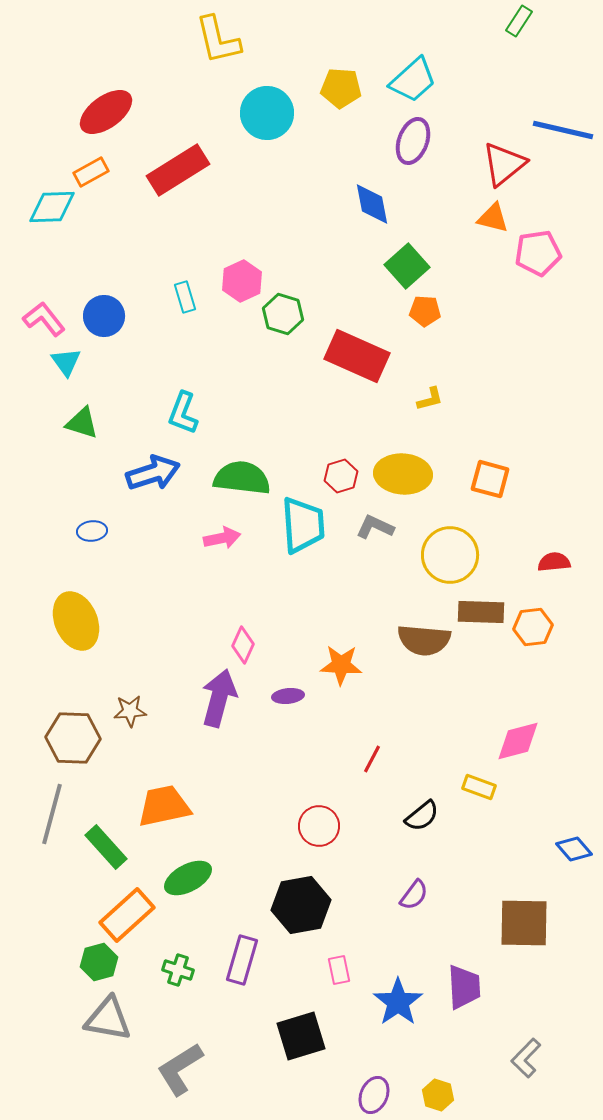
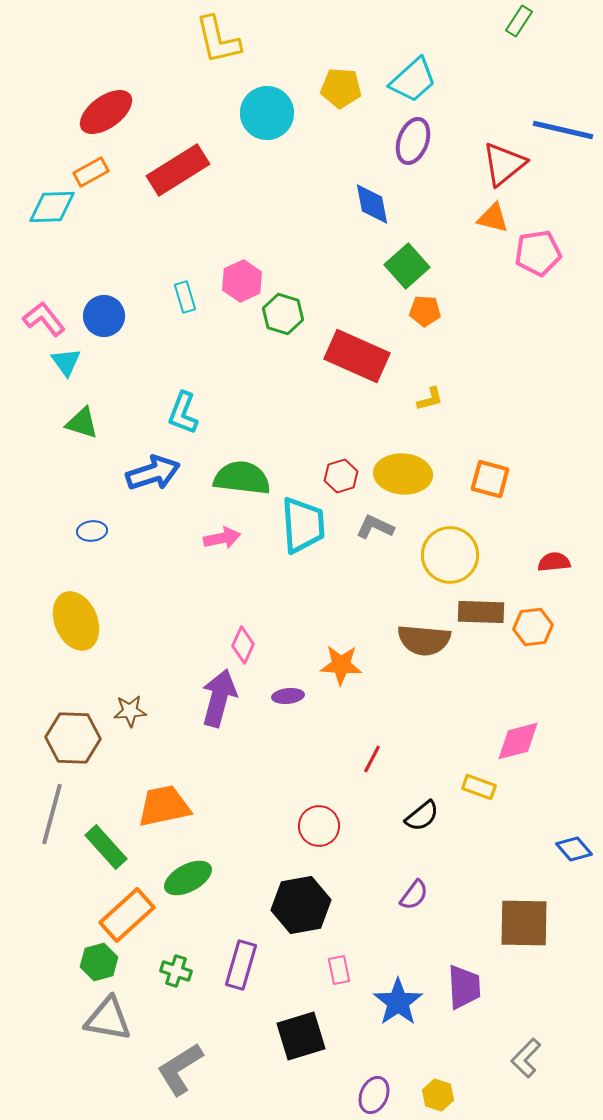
purple rectangle at (242, 960): moved 1 px left, 5 px down
green cross at (178, 970): moved 2 px left, 1 px down
